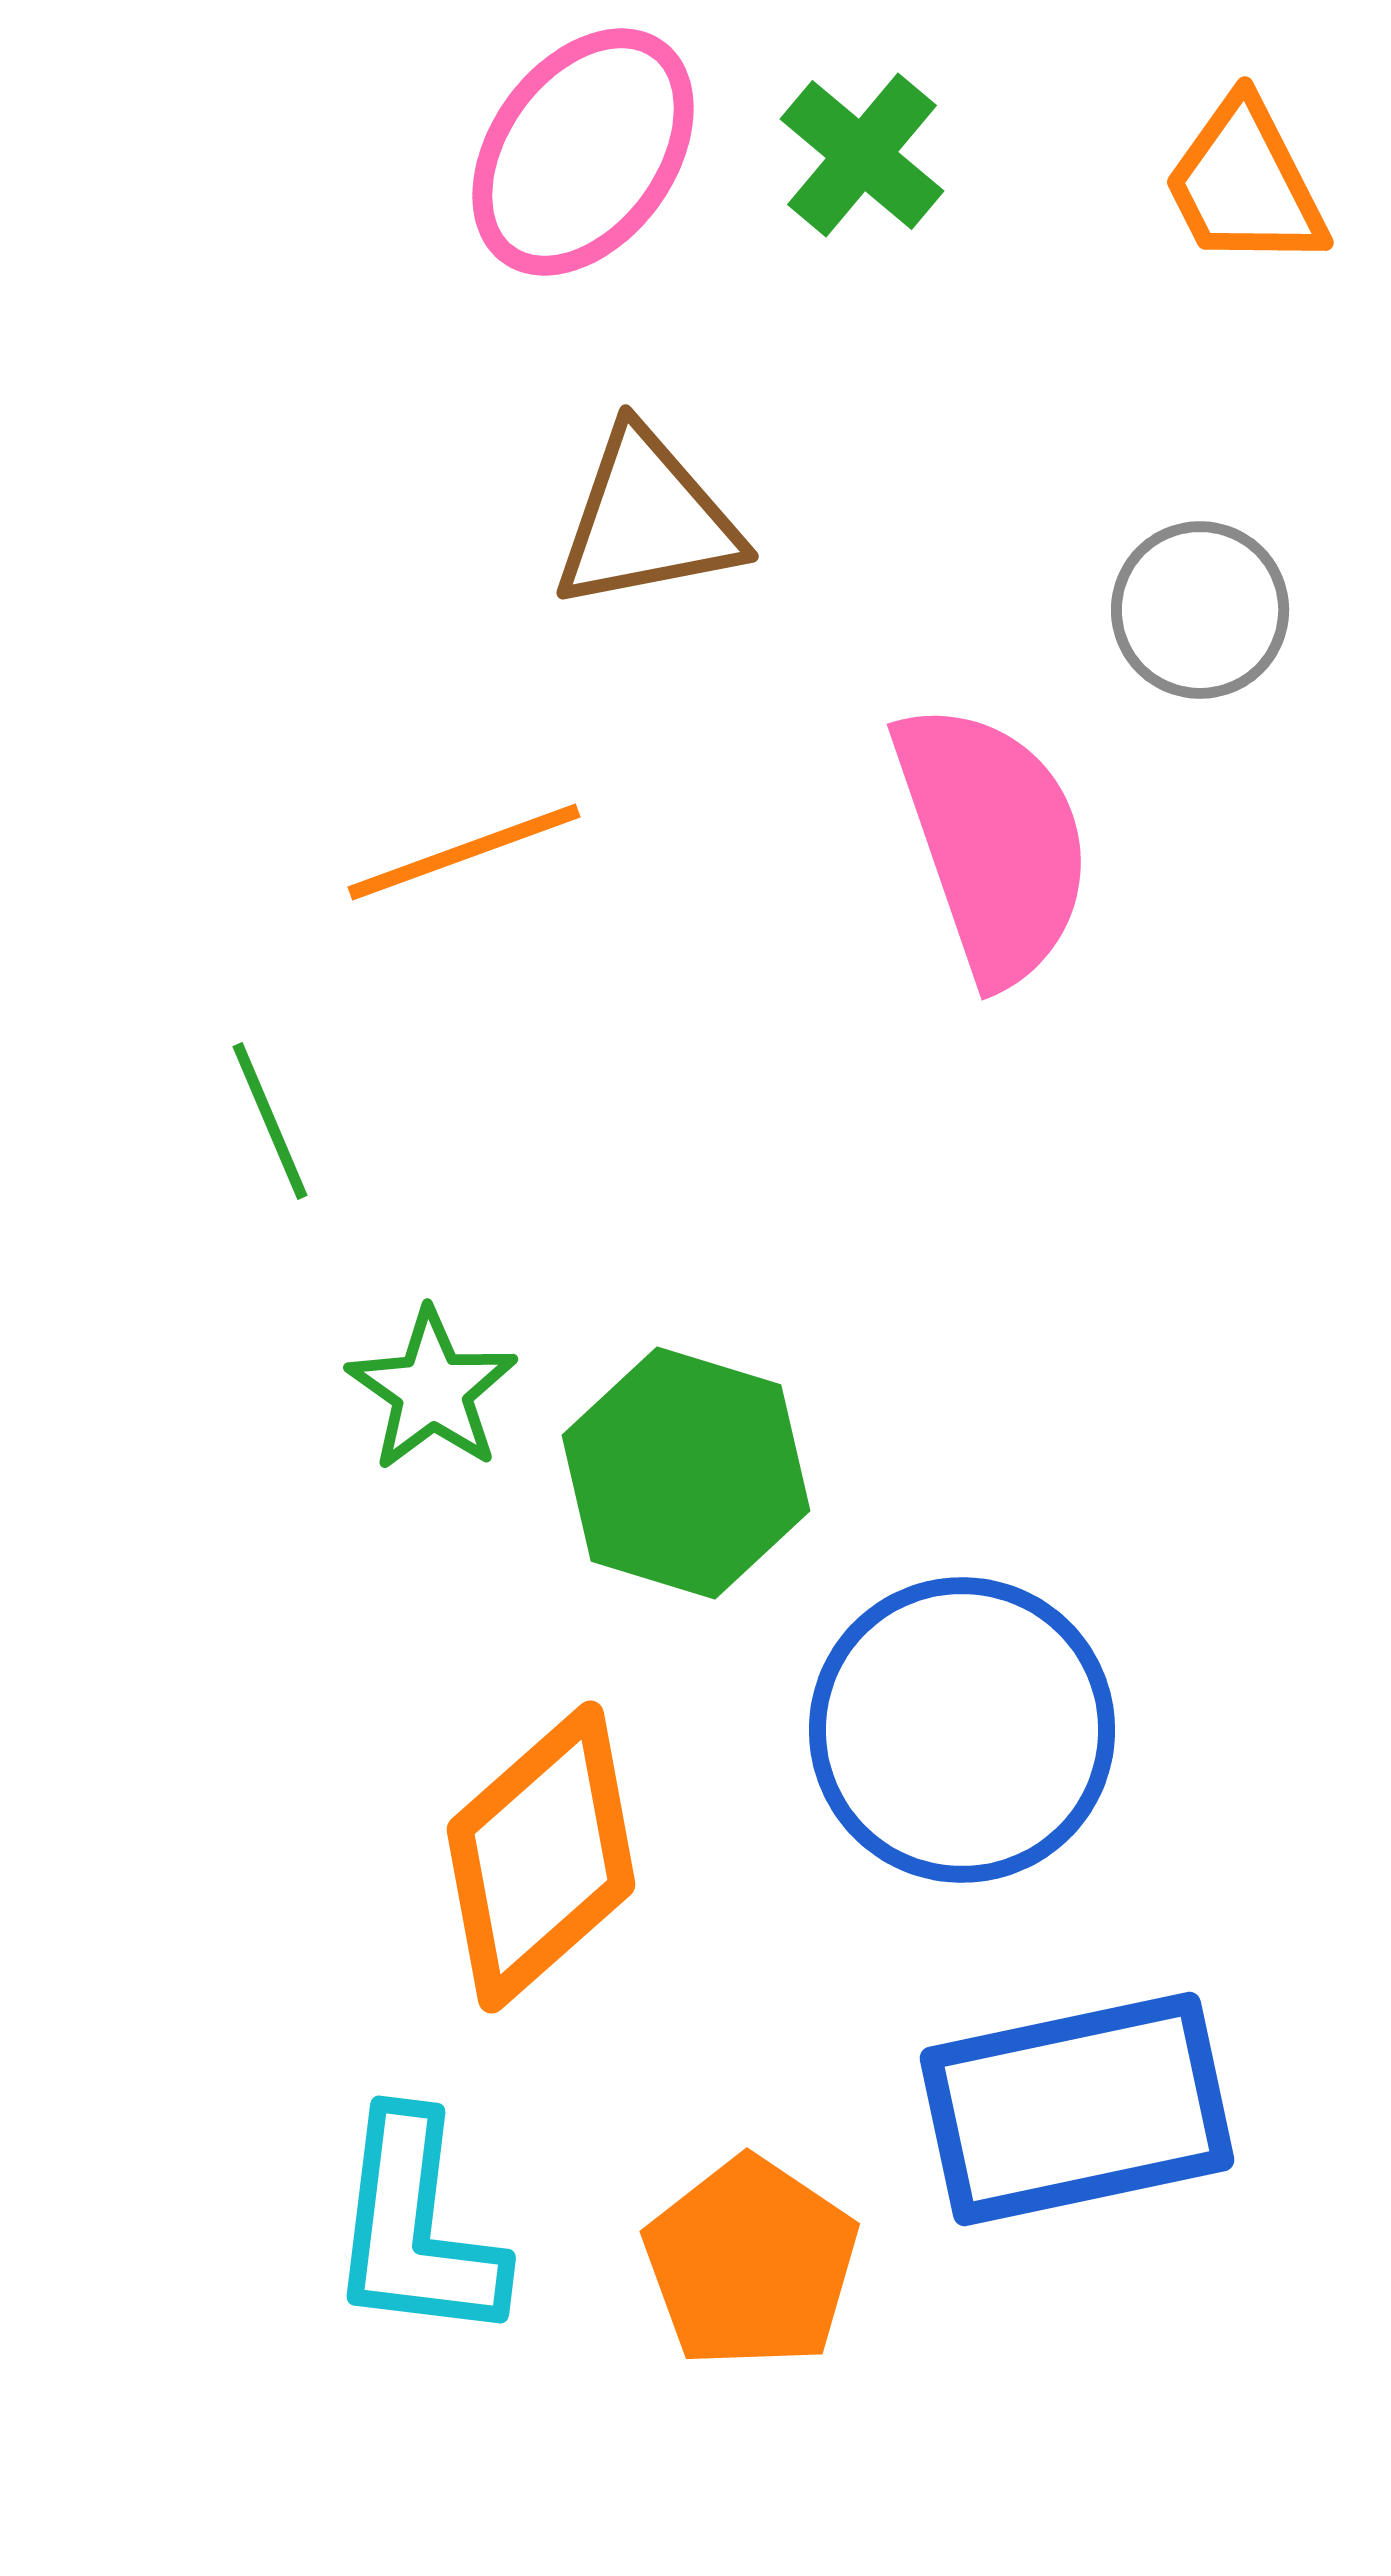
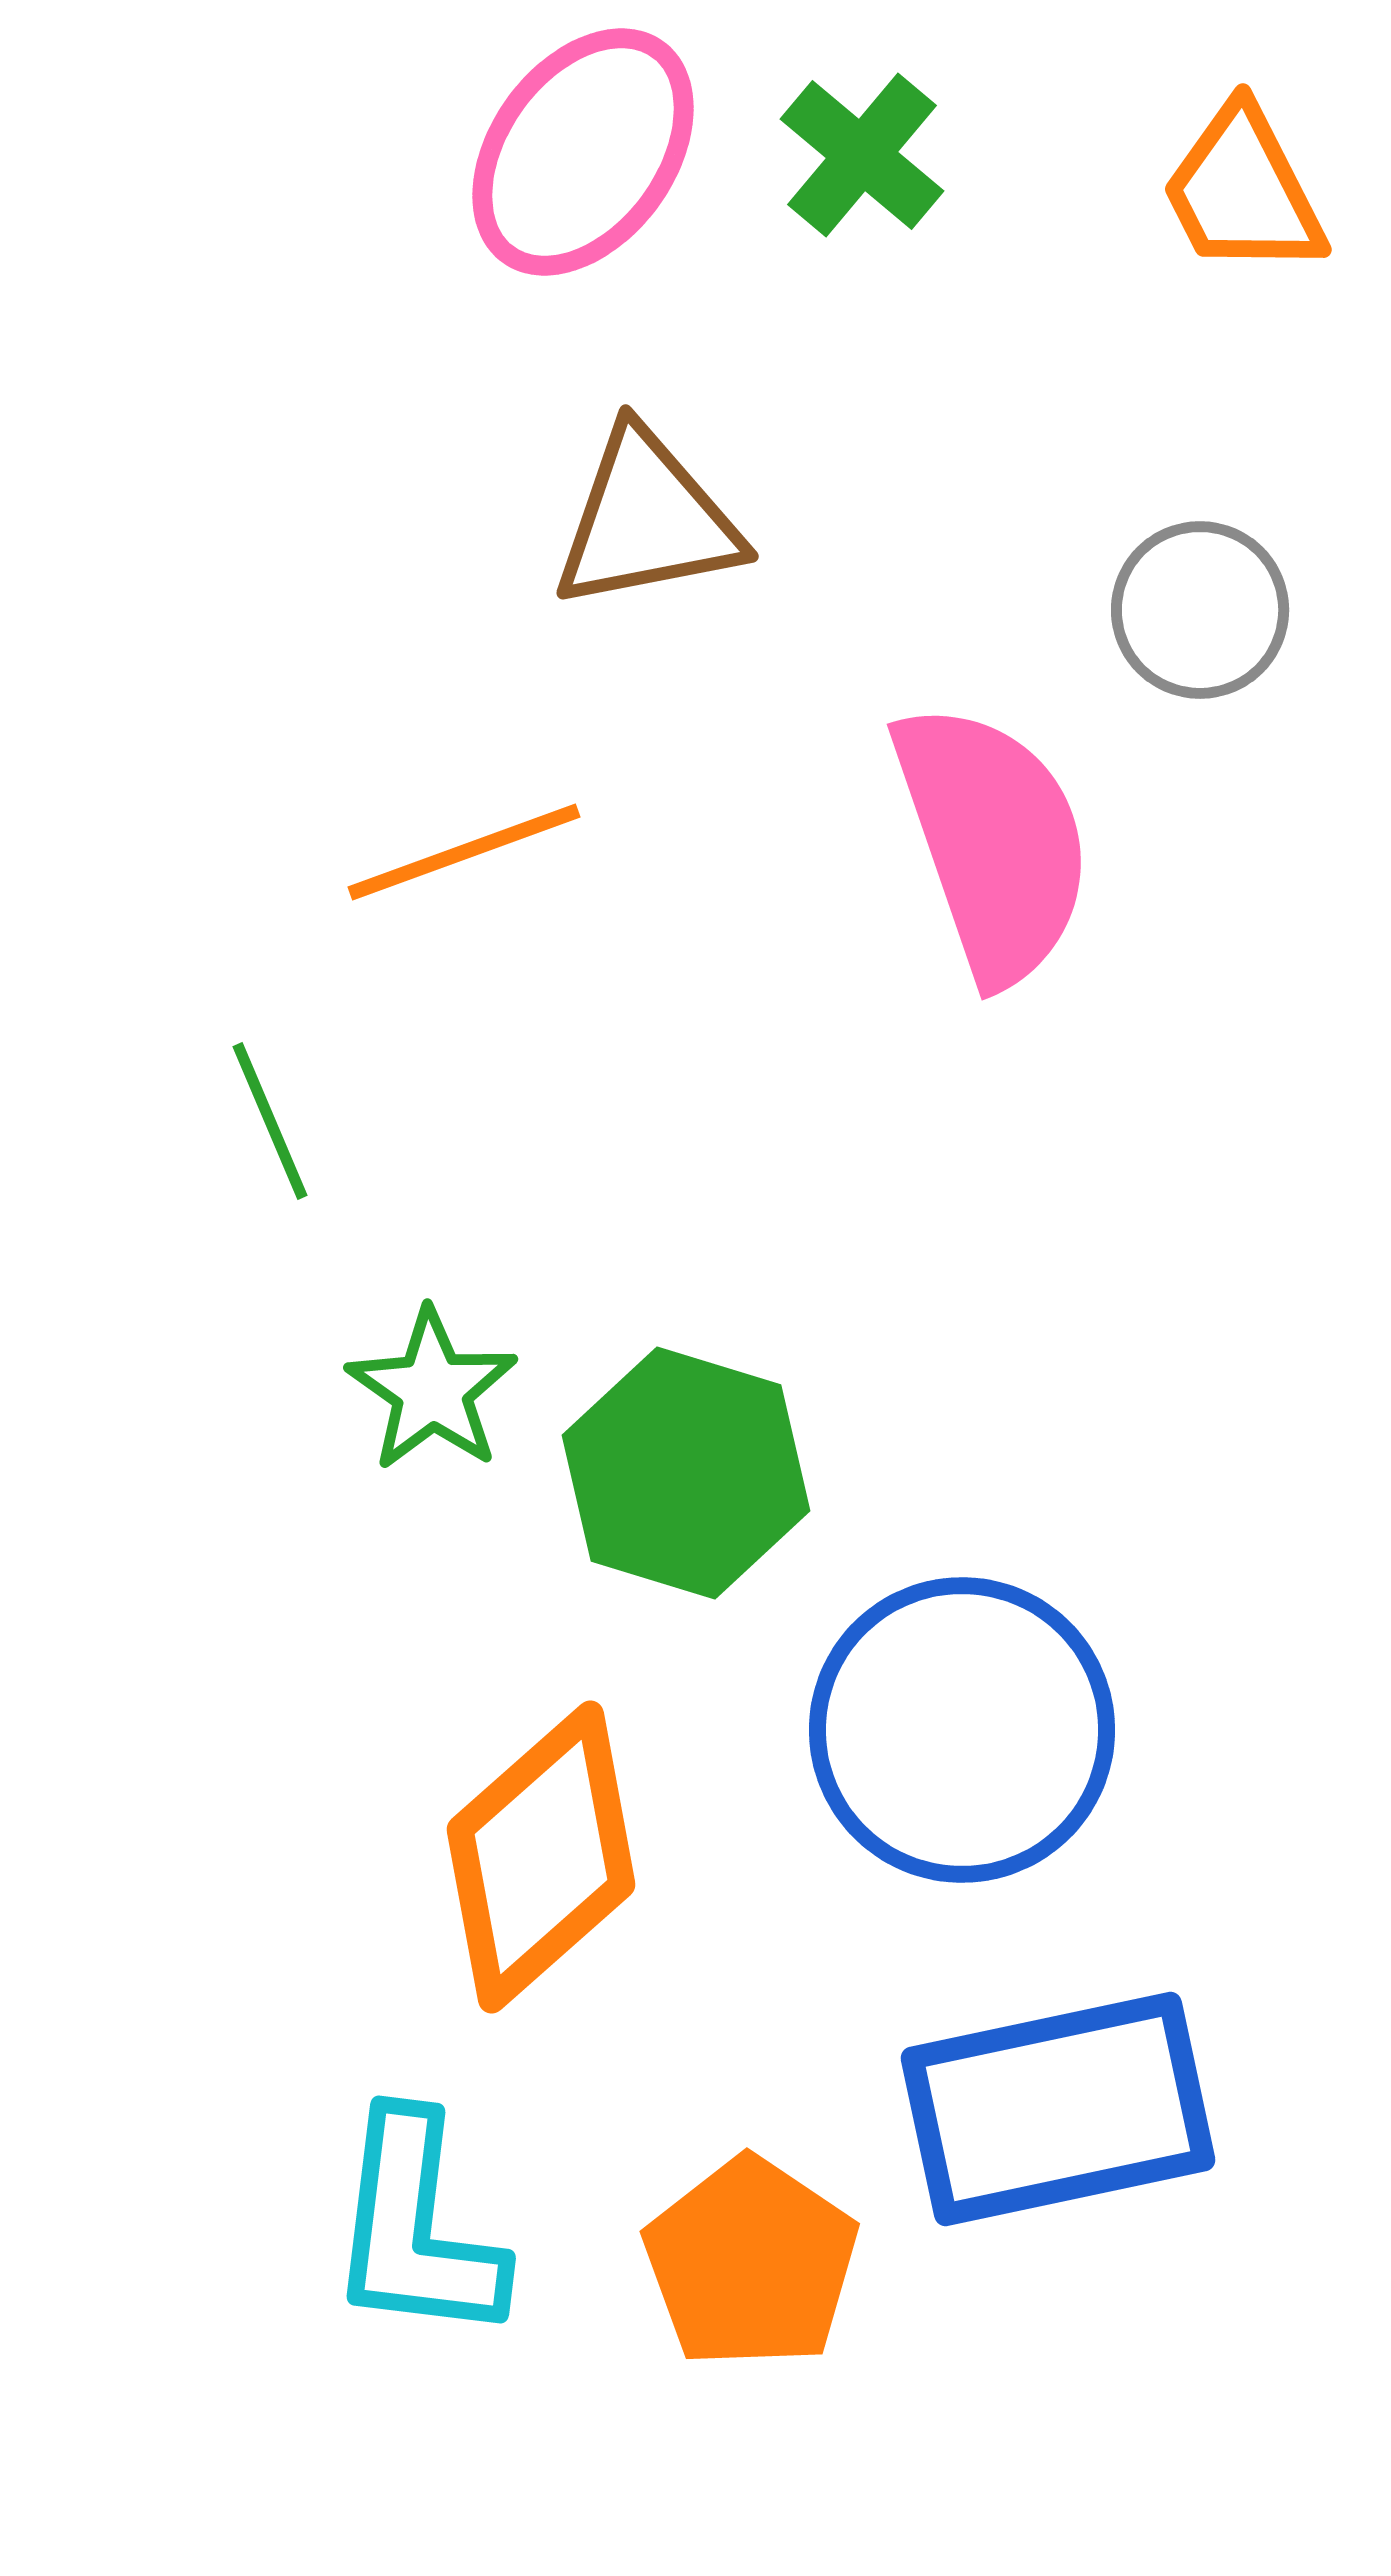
orange trapezoid: moved 2 px left, 7 px down
blue rectangle: moved 19 px left
